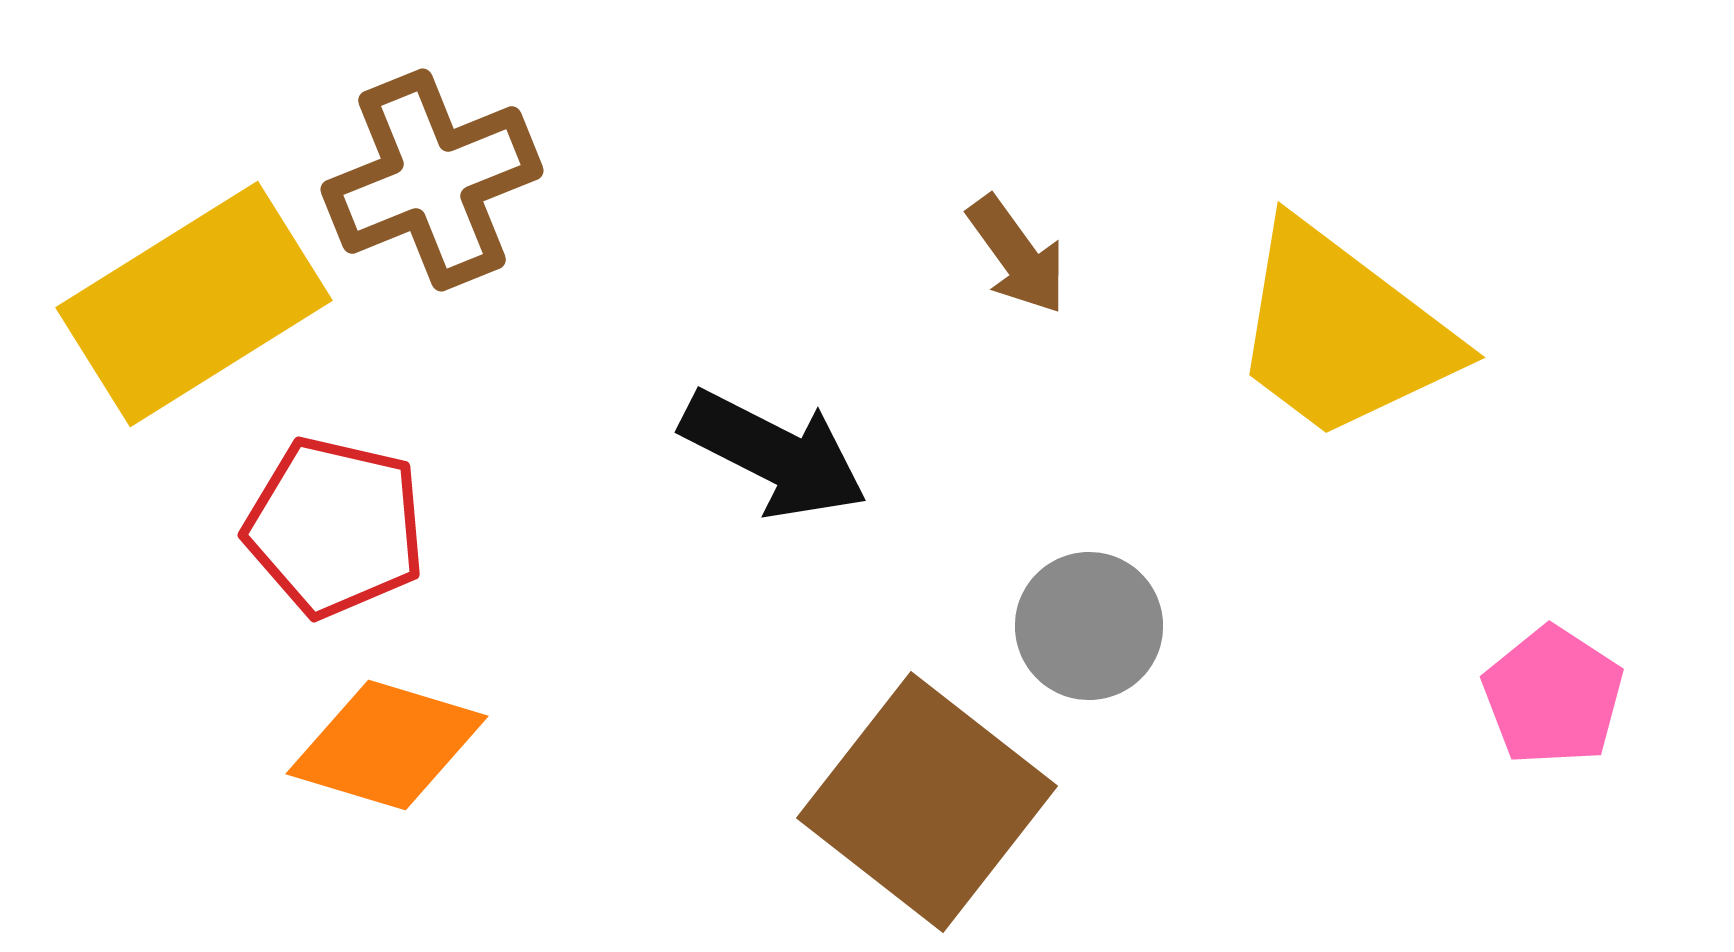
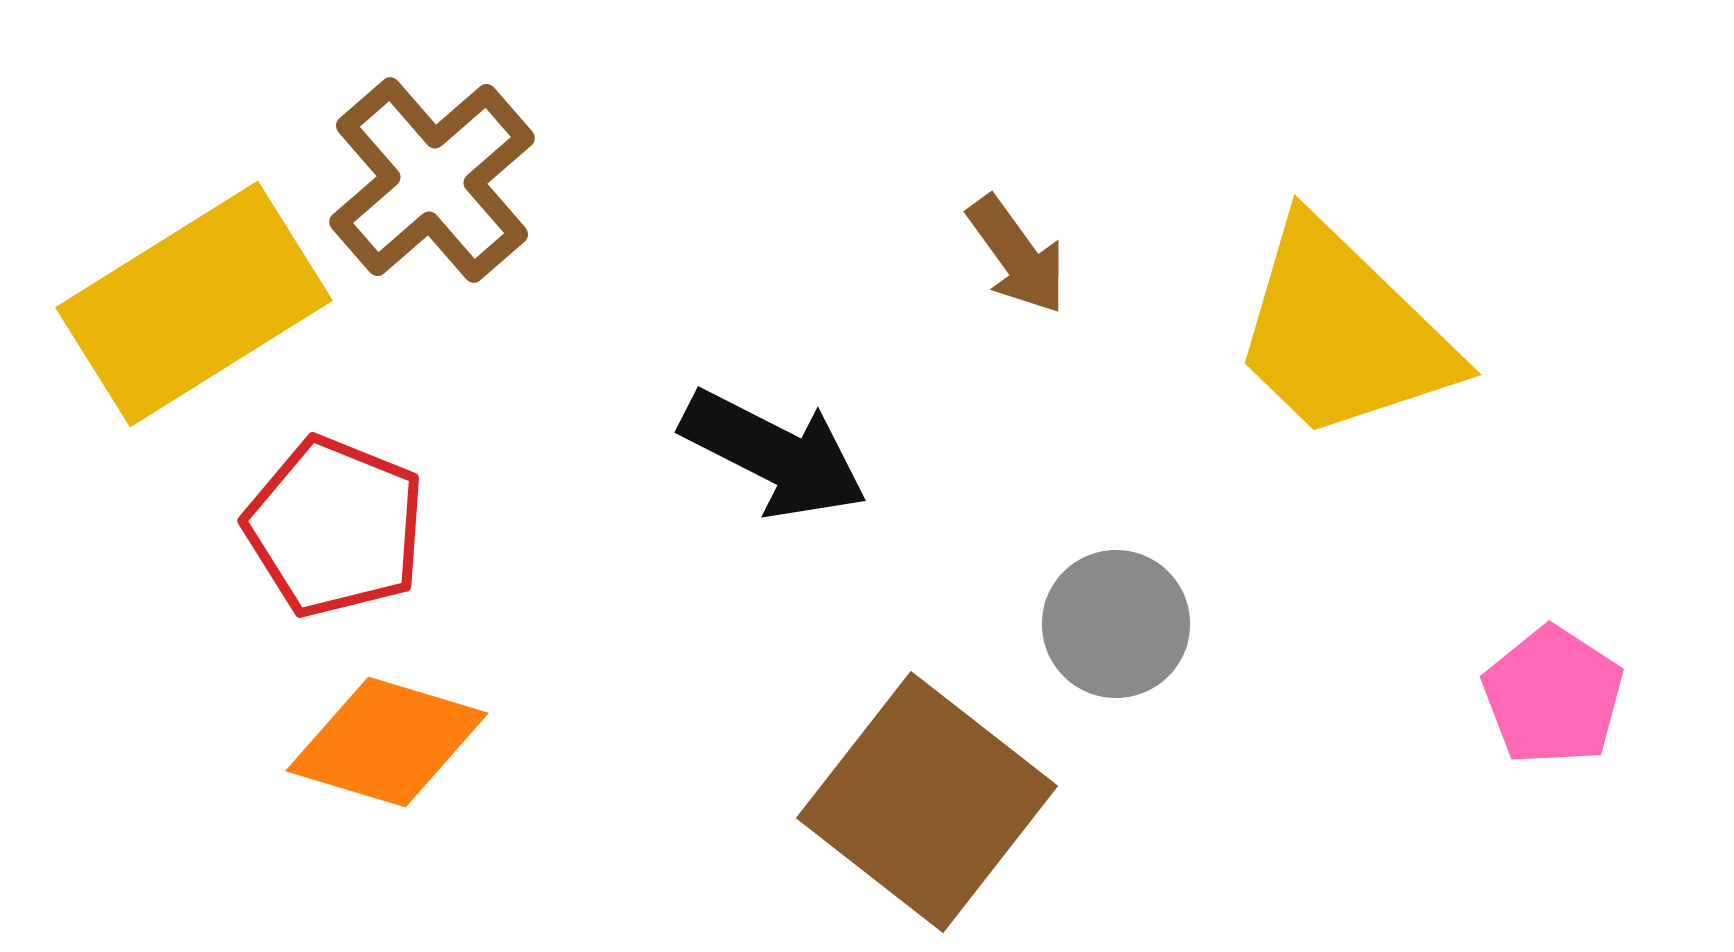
brown cross: rotated 19 degrees counterclockwise
yellow trapezoid: rotated 7 degrees clockwise
red pentagon: rotated 9 degrees clockwise
gray circle: moved 27 px right, 2 px up
orange diamond: moved 3 px up
